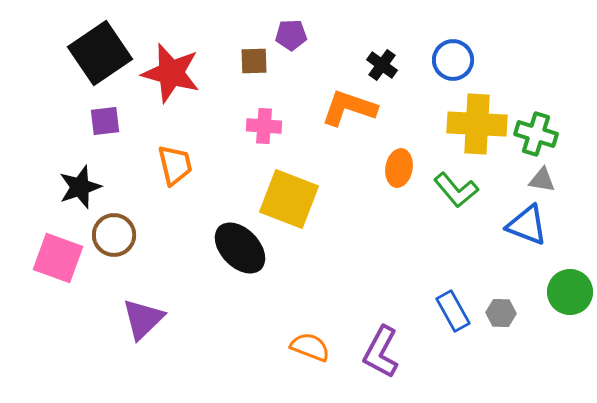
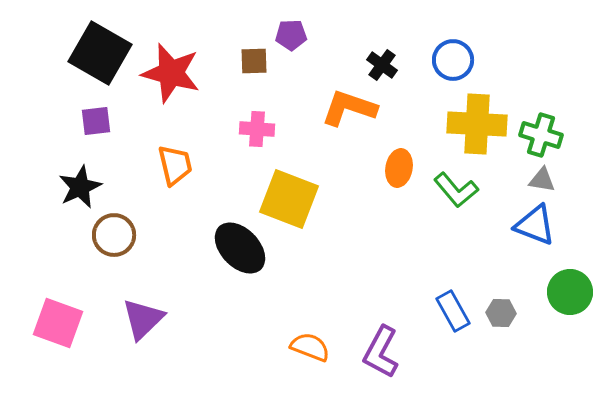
black square: rotated 26 degrees counterclockwise
purple square: moved 9 px left
pink cross: moved 7 px left, 3 px down
green cross: moved 5 px right, 1 px down
black star: rotated 6 degrees counterclockwise
blue triangle: moved 8 px right
pink square: moved 65 px down
